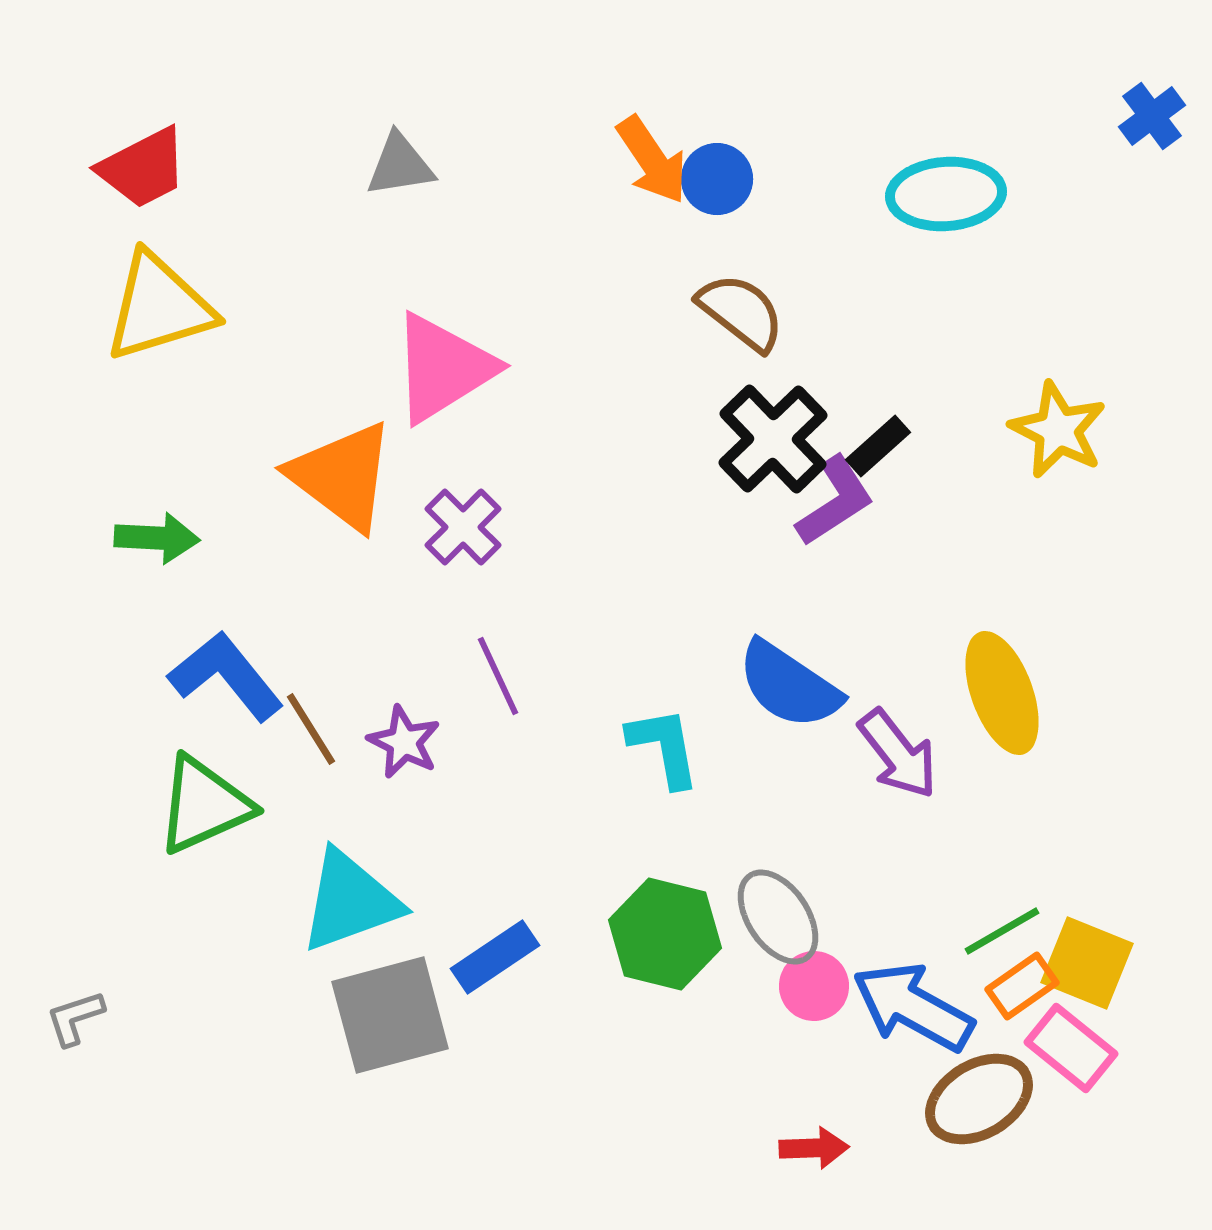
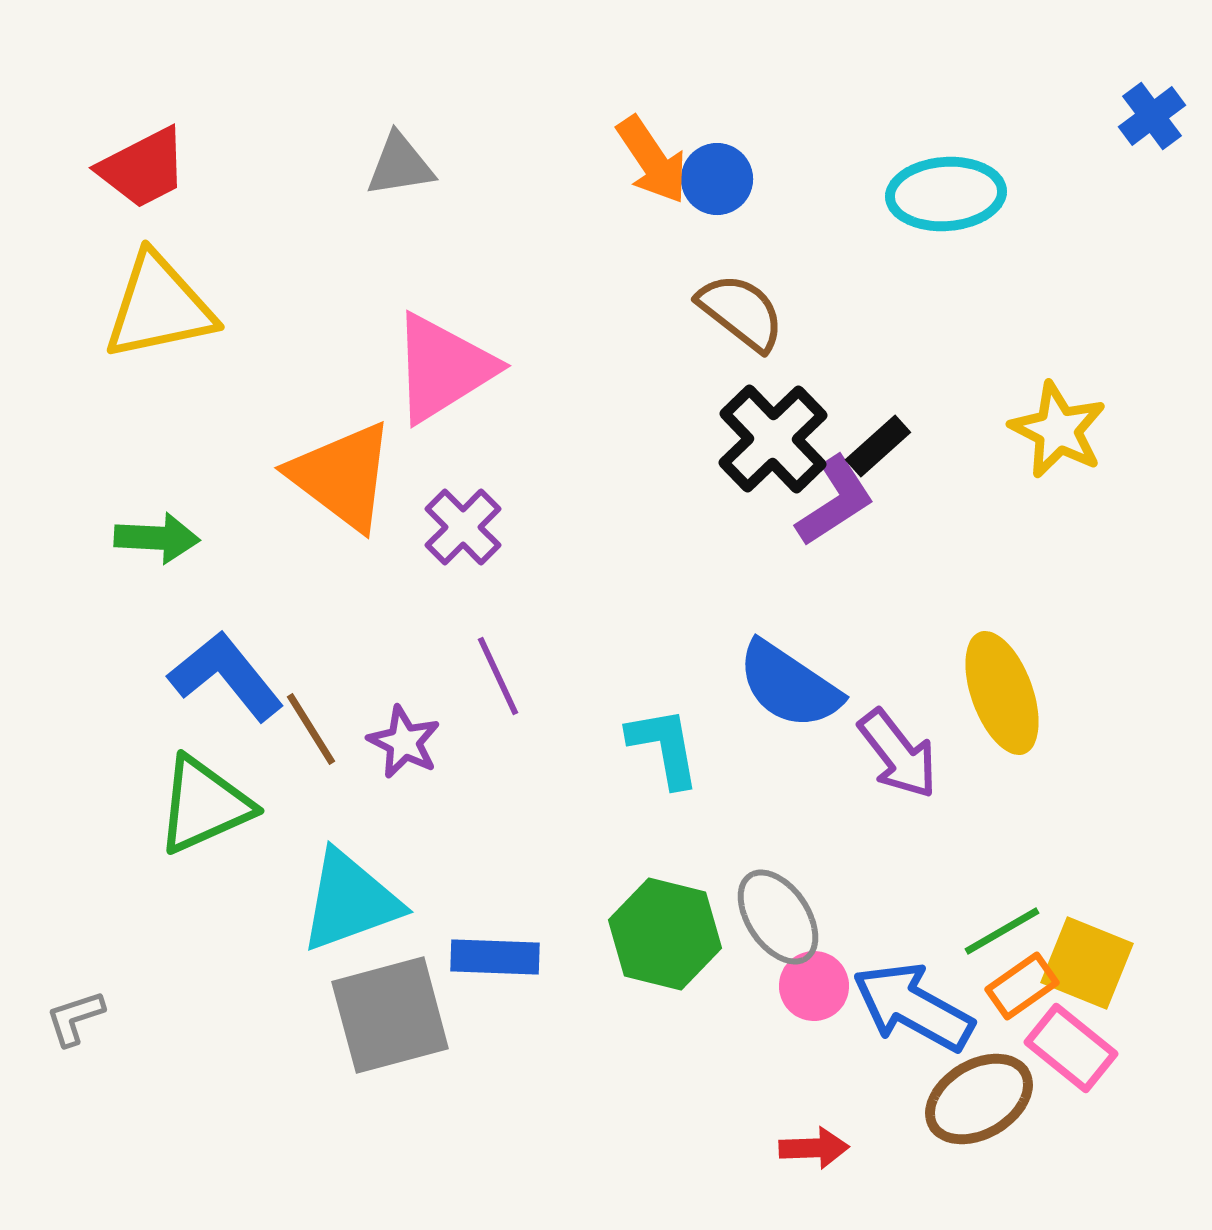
yellow triangle: rotated 5 degrees clockwise
blue rectangle: rotated 36 degrees clockwise
